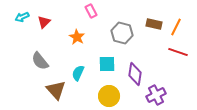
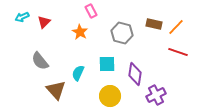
orange line: rotated 18 degrees clockwise
orange star: moved 3 px right, 5 px up
yellow circle: moved 1 px right
